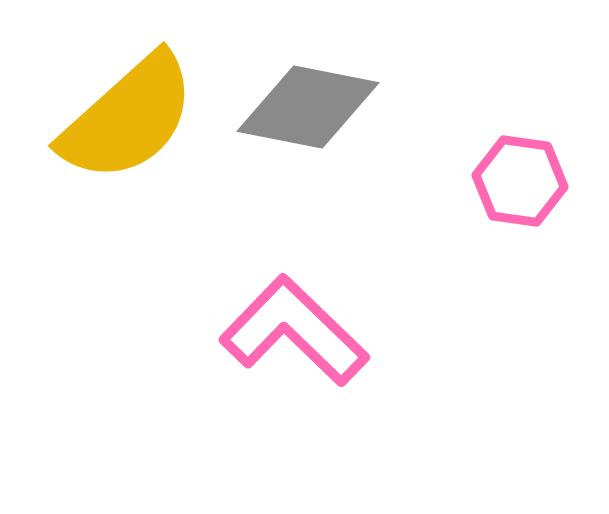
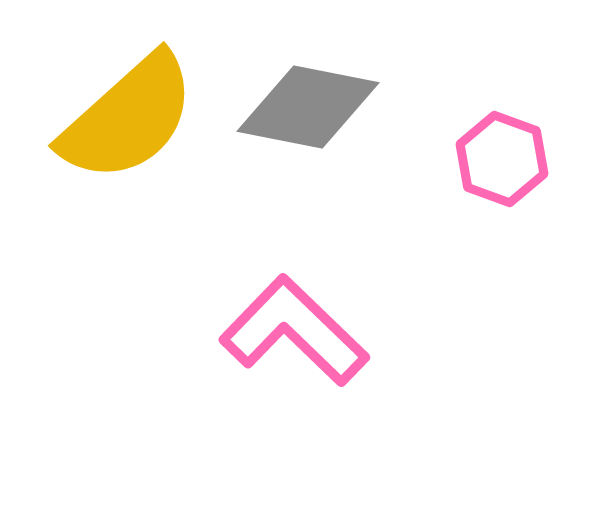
pink hexagon: moved 18 px left, 22 px up; rotated 12 degrees clockwise
